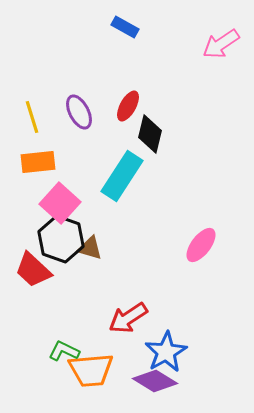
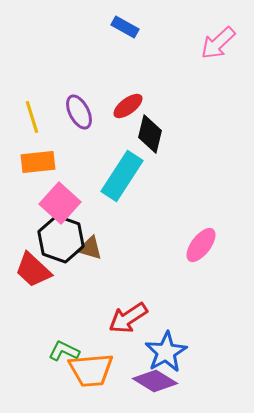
pink arrow: moved 3 px left, 1 px up; rotated 9 degrees counterclockwise
red ellipse: rotated 24 degrees clockwise
